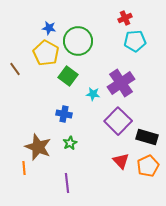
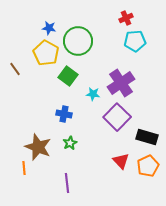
red cross: moved 1 px right
purple square: moved 1 px left, 4 px up
